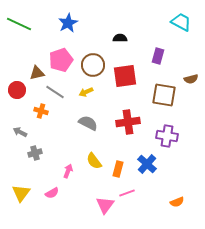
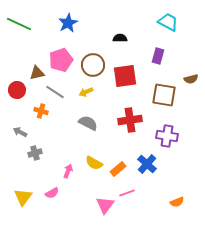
cyan trapezoid: moved 13 px left
red cross: moved 2 px right, 2 px up
yellow semicircle: moved 2 px down; rotated 24 degrees counterclockwise
orange rectangle: rotated 35 degrees clockwise
yellow triangle: moved 2 px right, 4 px down
